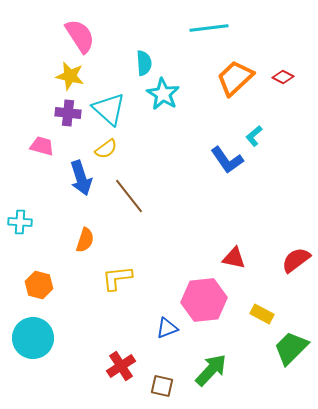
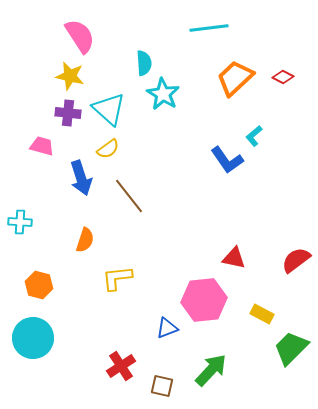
yellow semicircle: moved 2 px right
